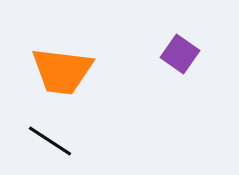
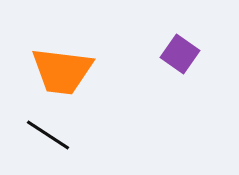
black line: moved 2 px left, 6 px up
